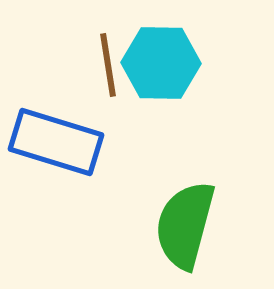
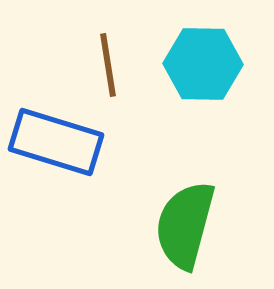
cyan hexagon: moved 42 px right, 1 px down
